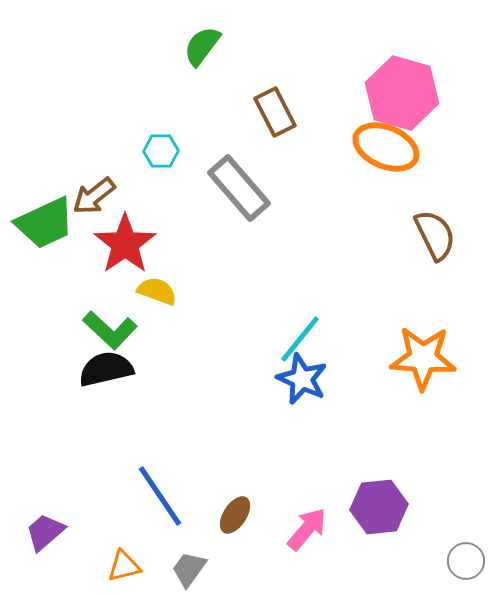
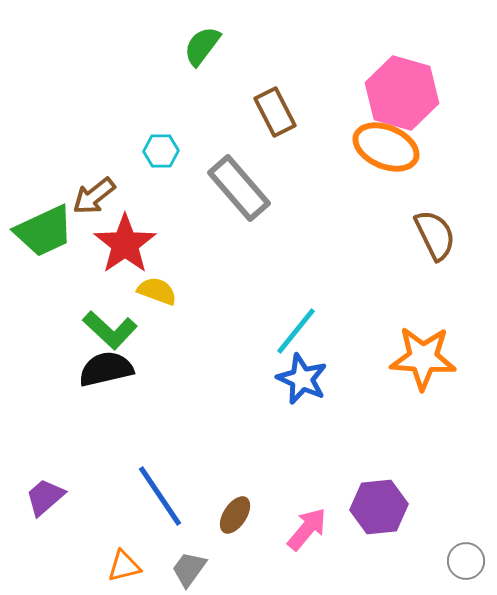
green trapezoid: moved 1 px left, 8 px down
cyan line: moved 4 px left, 8 px up
purple trapezoid: moved 35 px up
